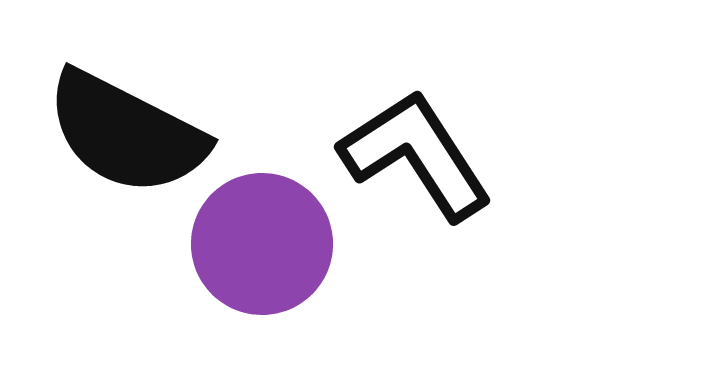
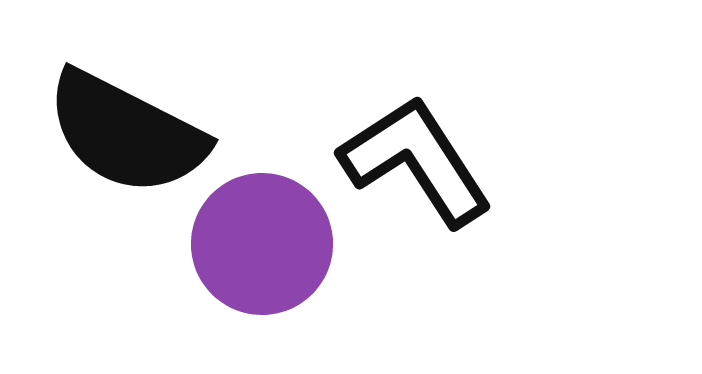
black L-shape: moved 6 px down
